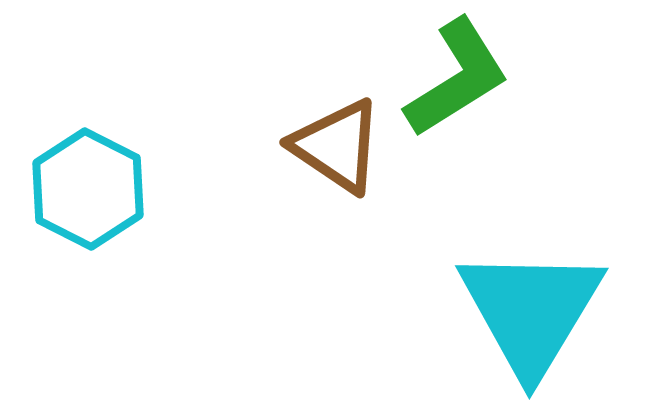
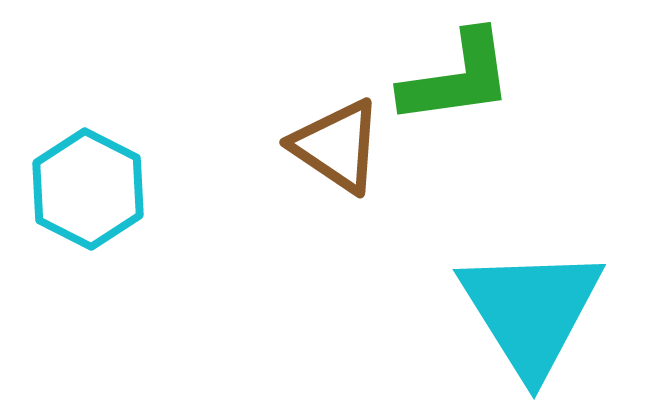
green L-shape: rotated 24 degrees clockwise
cyan triangle: rotated 3 degrees counterclockwise
